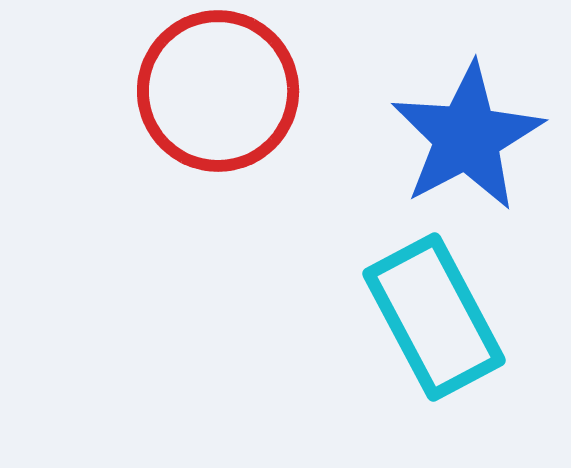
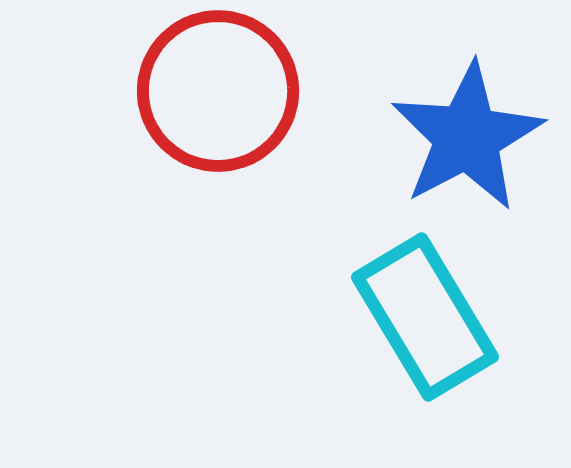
cyan rectangle: moved 9 px left; rotated 3 degrees counterclockwise
